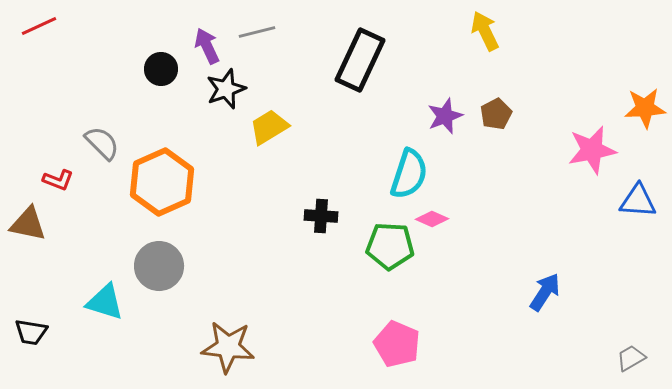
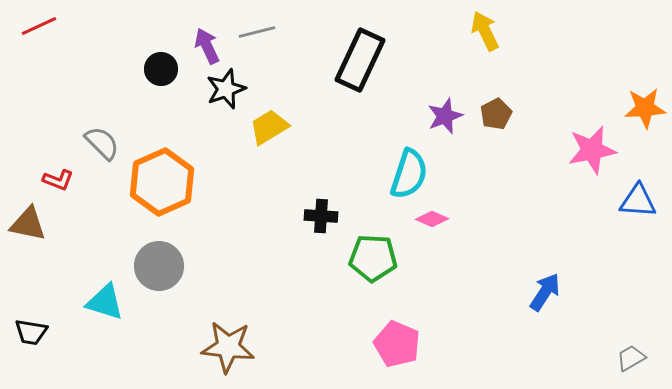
green pentagon: moved 17 px left, 12 px down
